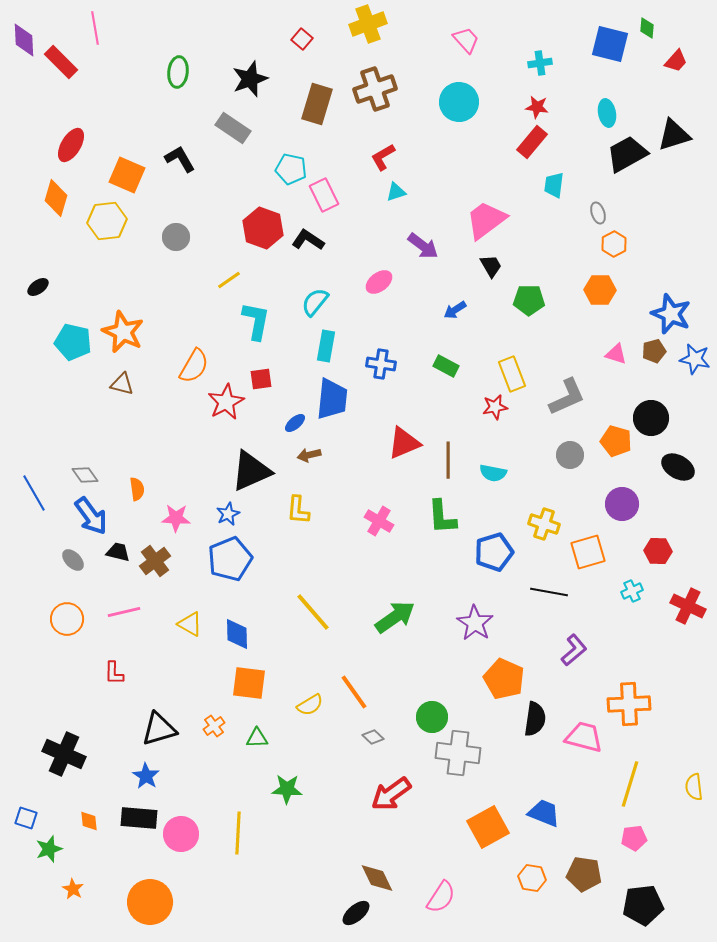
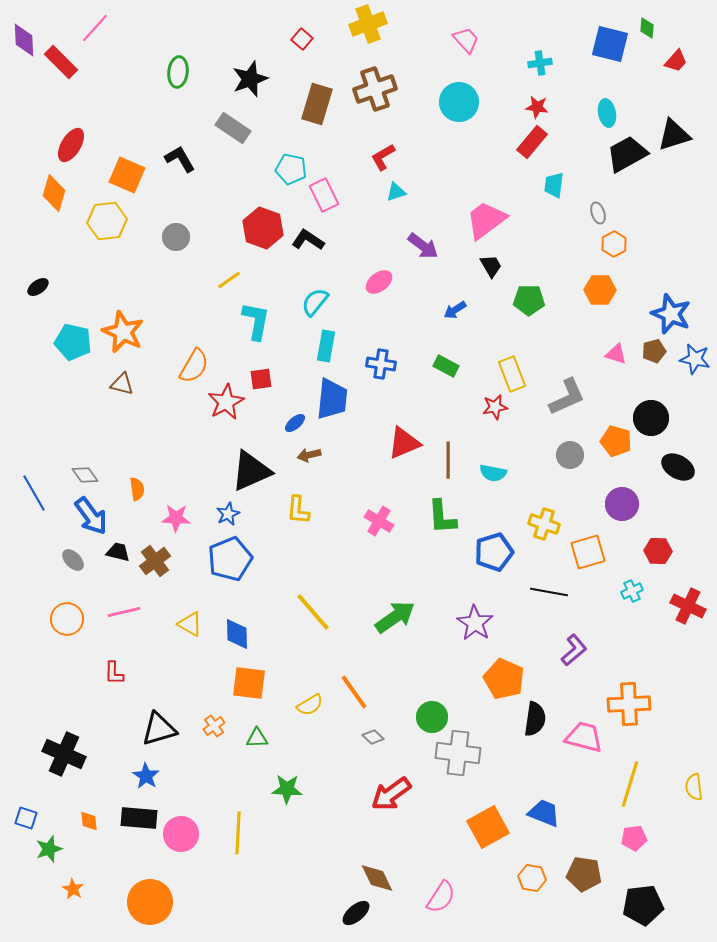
pink line at (95, 28): rotated 52 degrees clockwise
orange diamond at (56, 198): moved 2 px left, 5 px up
